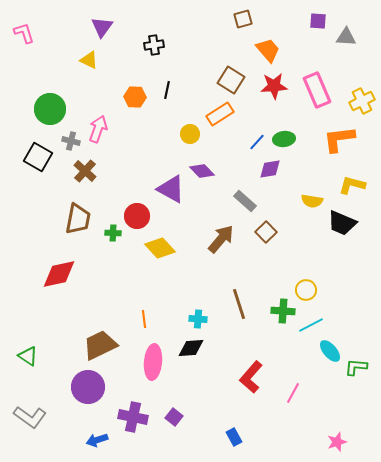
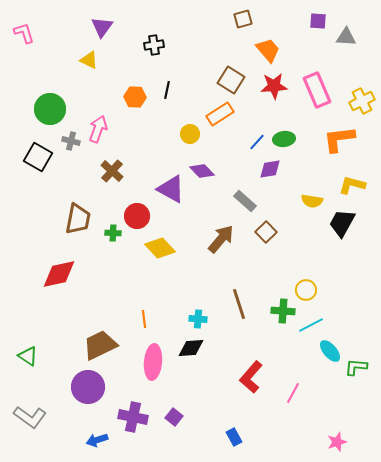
brown cross at (85, 171): moved 27 px right
black trapezoid at (342, 223): rotated 96 degrees clockwise
